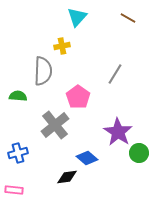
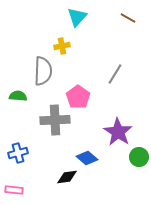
gray cross: moved 5 px up; rotated 36 degrees clockwise
green circle: moved 4 px down
